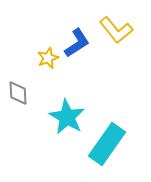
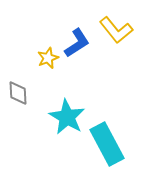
cyan rectangle: rotated 63 degrees counterclockwise
